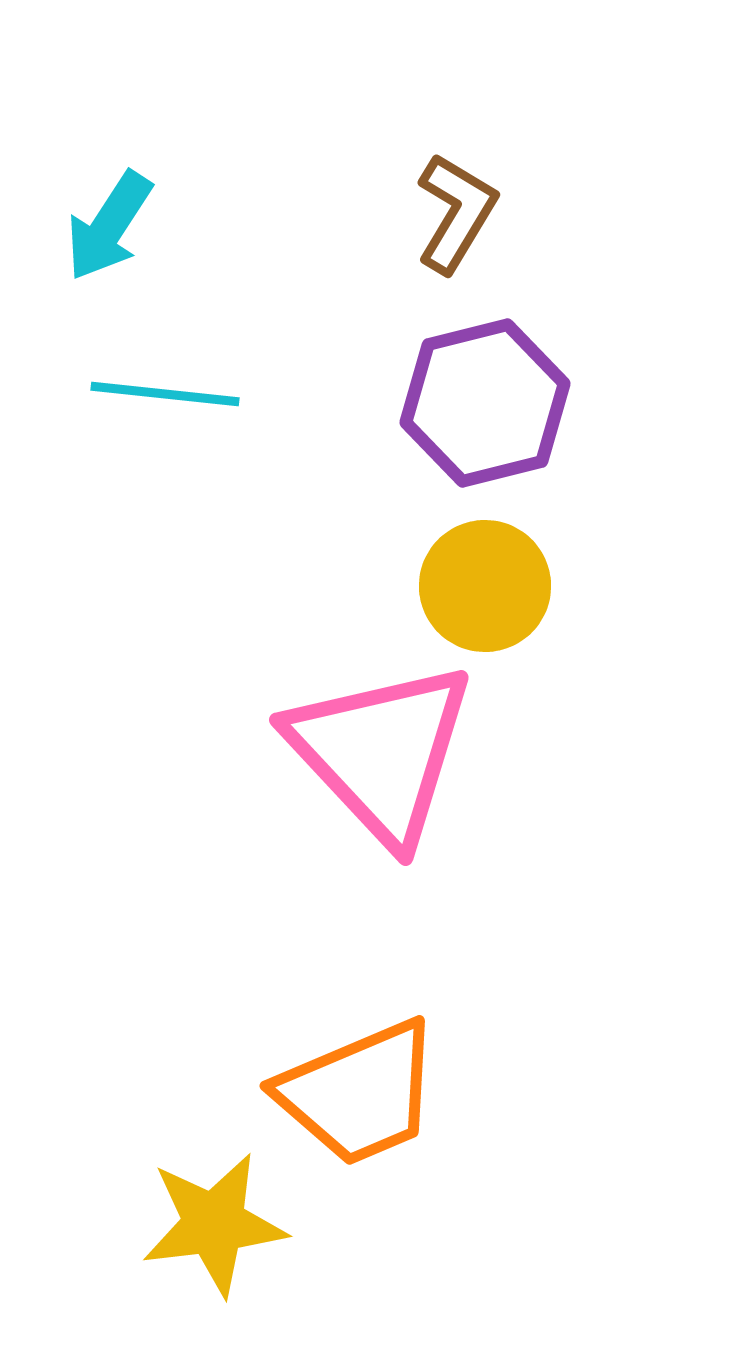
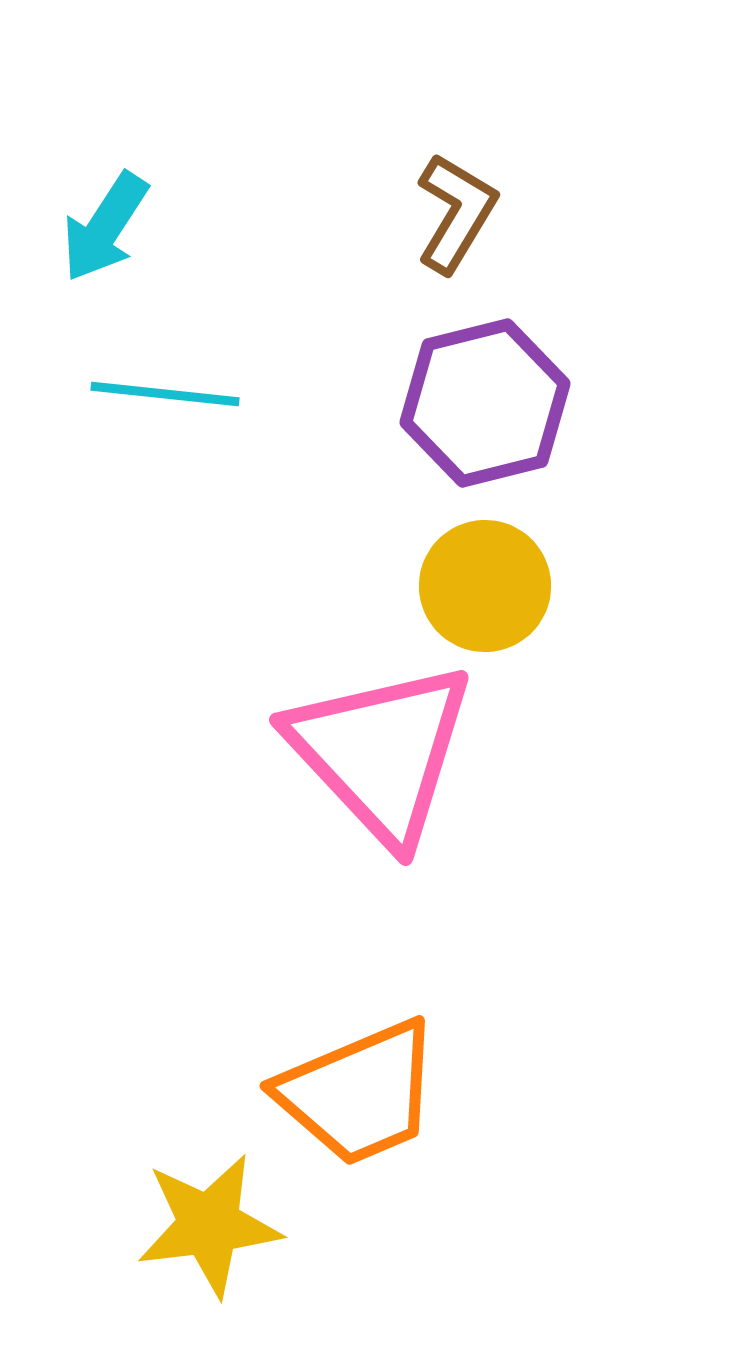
cyan arrow: moved 4 px left, 1 px down
yellow star: moved 5 px left, 1 px down
